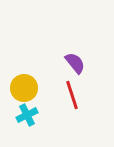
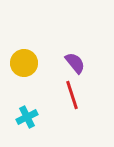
yellow circle: moved 25 px up
cyan cross: moved 2 px down
